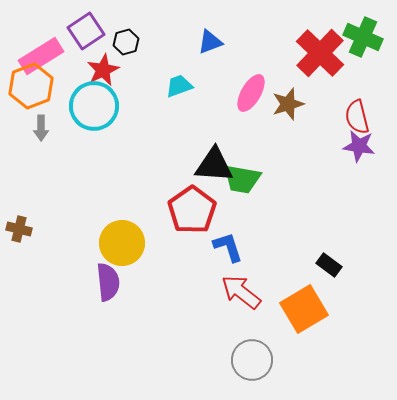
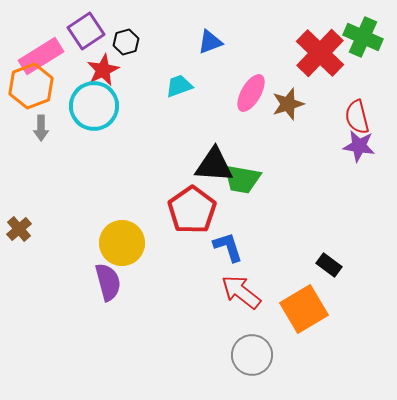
brown cross: rotated 35 degrees clockwise
purple semicircle: rotated 9 degrees counterclockwise
gray circle: moved 5 px up
